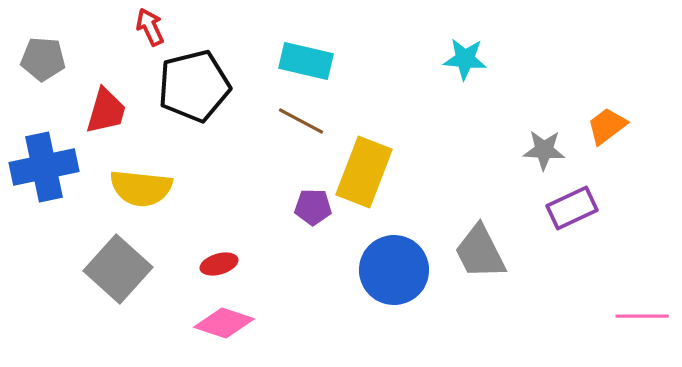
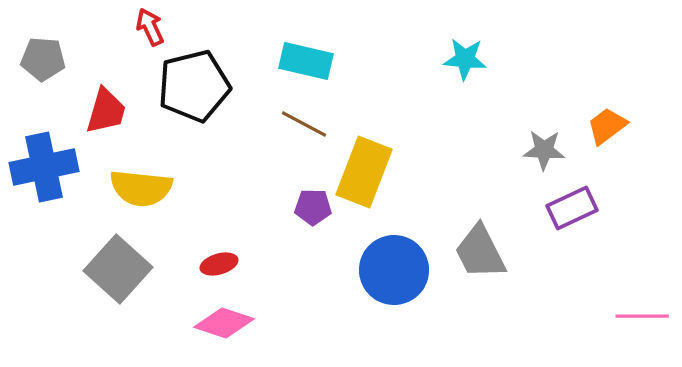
brown line: moved 3 px right, 3 px down
